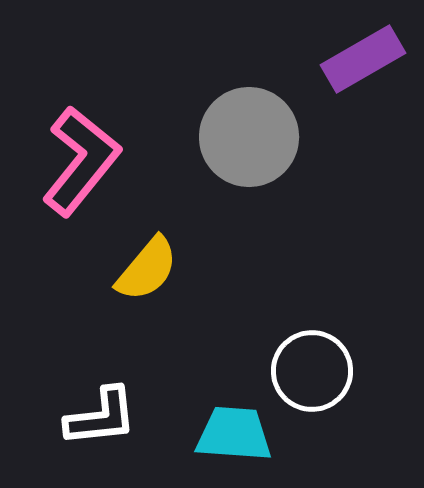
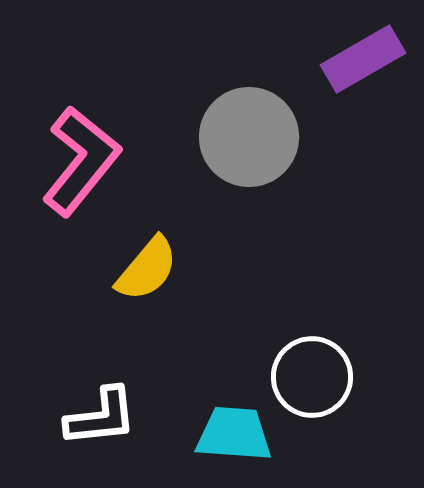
white circle: moved 6 px down
